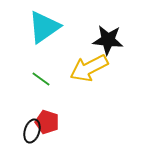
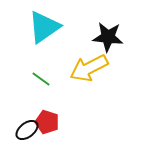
black star: moved 3 px up
black ellipse: moved 5 px left, 1 px up; rotated 35 degrees clockwise
